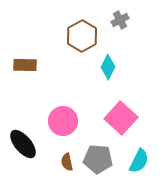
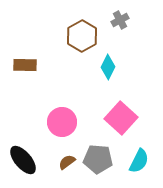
pink circle: moved 1 px left, 1 px down
black ellipse: moved 16 px down
brown semicircle: rotated 66 degrees clockwise
